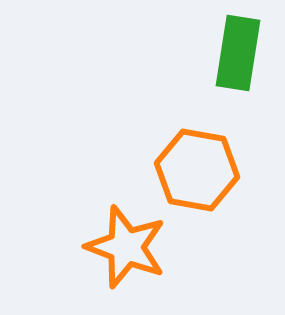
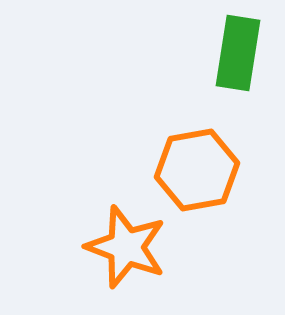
orange hexagon: rotated 20 degrees counterclockwise
